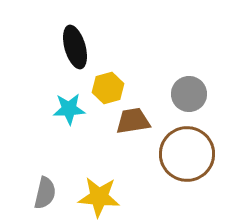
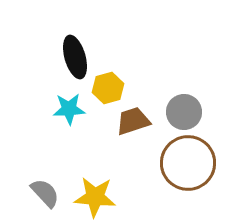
black ellipse: moved 10 px down
gray circle: moved 5 px left, 18 px down
brown trapezoid: rotated 9 degrees counterclockwise
brown circle: moved 1 px right, 9 px down
gray semicircle: rotated 56 degrees counterclockwise
yellow star: moved 4 px left
